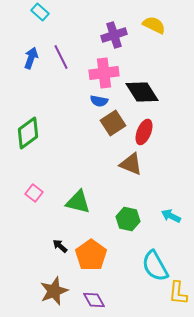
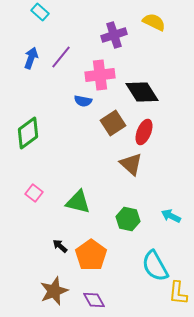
yellow semicircle: moved 3 px up
purple line: rotated 65 degrees clockwise
pink cross: moved 4 px left, 2 px down
blue semicircle: moved 16 px left
brown triangle: rotated 20 degrees clockwise
